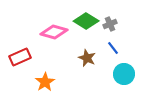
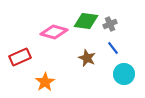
green diamond: rotated 25 degrees counterclockwise
